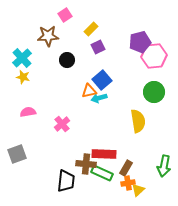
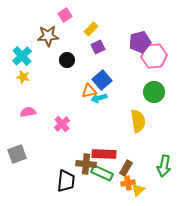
cyan cross: moved 2 px up
